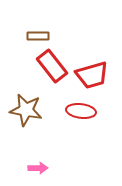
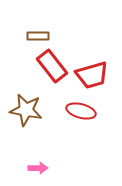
red ellipse: rotated 8 degrees clockwise
